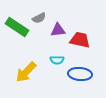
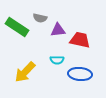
gray semicircle: moved 1 px right; rotated 40 degrees clockwise
yellow arrow: moved 1 px left
